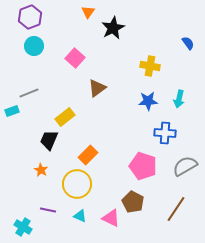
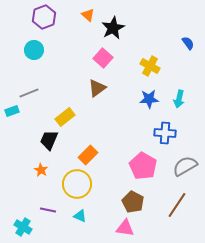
orange triangle: moved 3 px down; rotated 24 degrees counterclockwise
purple hexagon: moved 14 px right
cyan circle: moved 4 px down
pink square: moved 28 px right
yellow cross: rotated 18 degrees clockwise
blue star: moved 1 px right, 2 px up
pink pentagon: rotated 12 degrees clockwise
brown line: moved 1 px right, 4 px up
pink triangle: moved 14 px right, 10 px down; rotated 18 degrees counterclockwise
